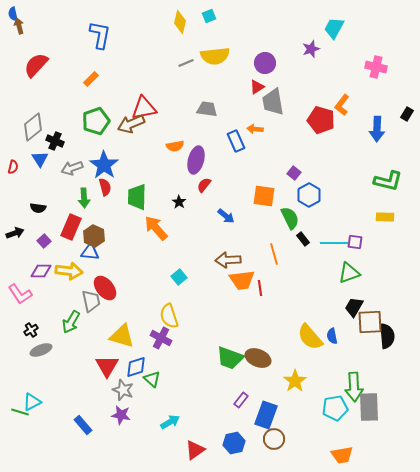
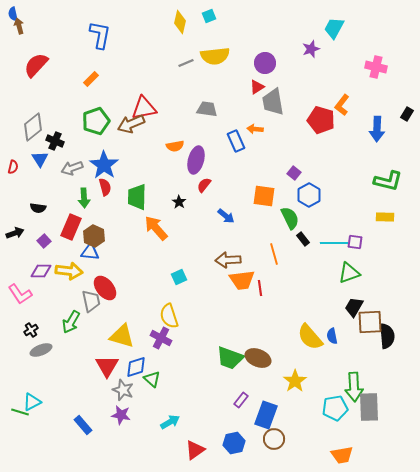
cyan square at (179, 277): rotated 14 degrees clockwise
